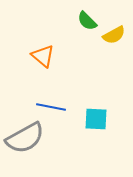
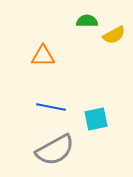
green semicircle: rotated 135 degrees clockwise
orange triangle: rotated 40 degrees counterclockwise
cyan square: rotated 15 degrees counterclockwise
gray semicircle: moved 30 px right, 12 px down
